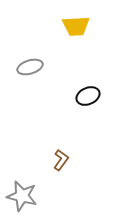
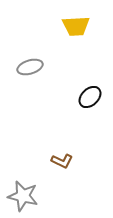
black ellipse: moved 2 px right, 1 px down; rotated 20 degrees counterclockwise
brown L-shape: moved 1 px right, 1 px down; rotated 80 degrees clockwise
gray star: moved 1 px right
